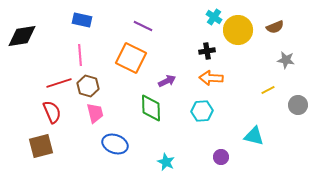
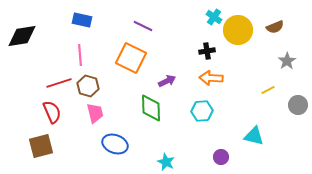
gray star: moved 1 px right, 1 px down; rotated 30 degrees clockwise
